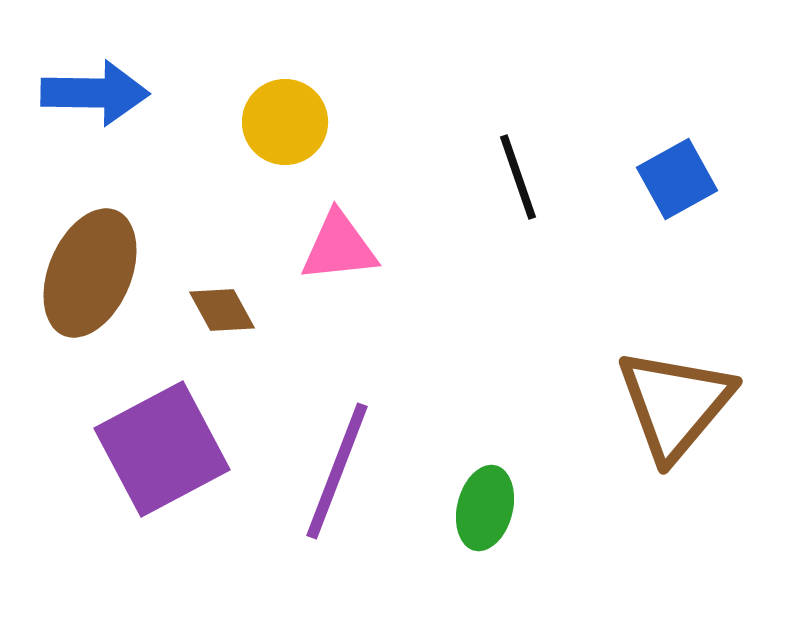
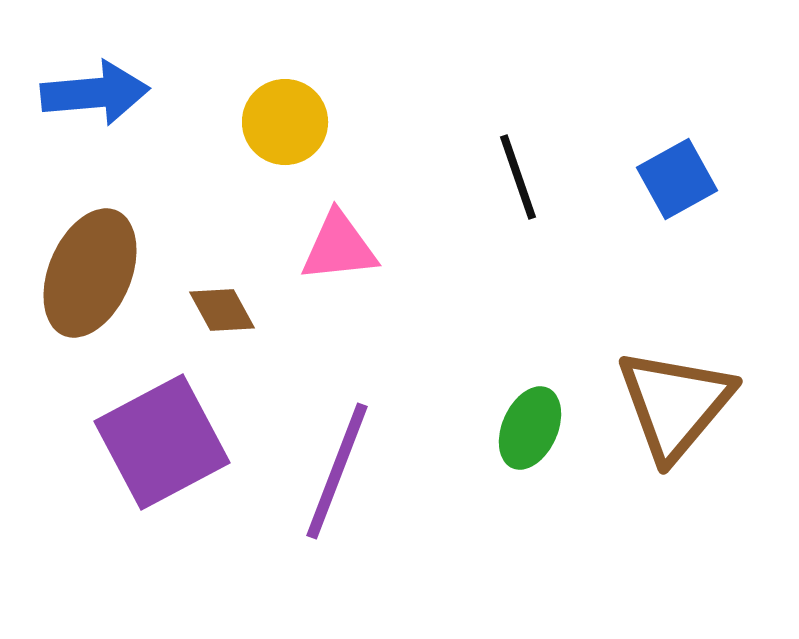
blue arrow: rotated 6 degrees counterclockwise
purple square: moved 7 px up
green ellipse: moved 45 px right, 80 px up; rotated 10 degrees clockwise
